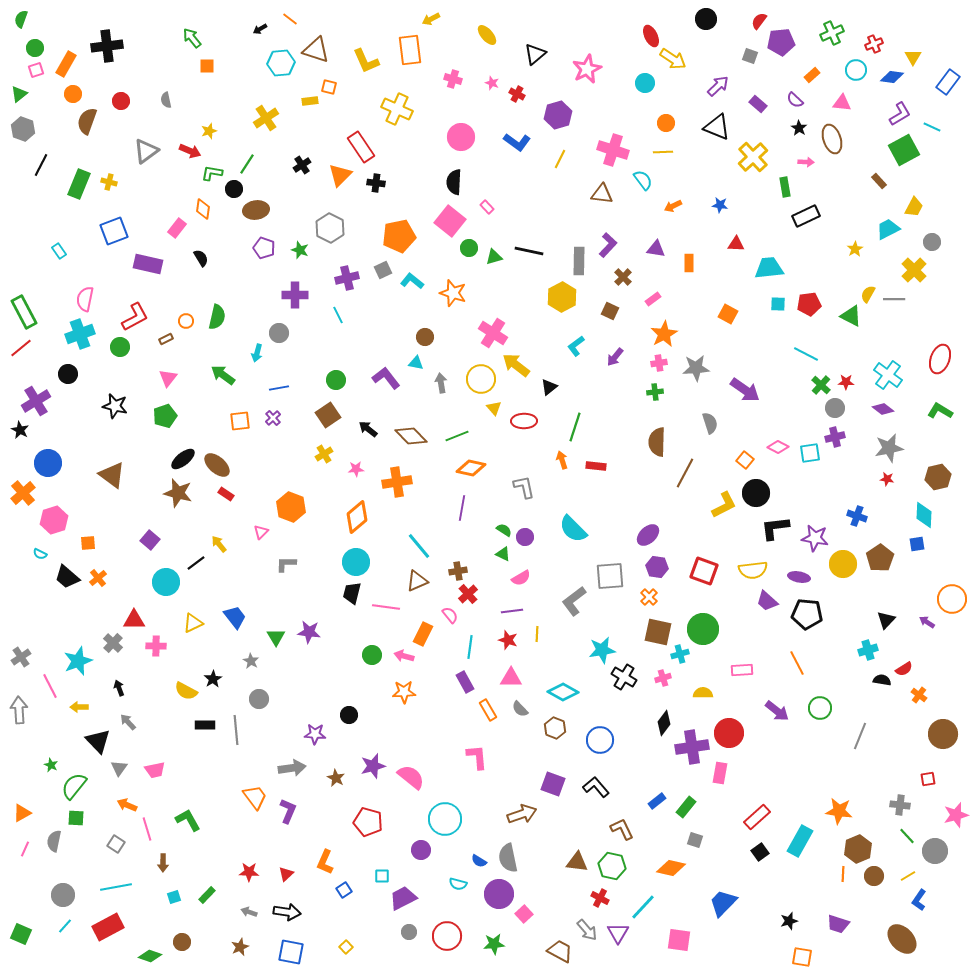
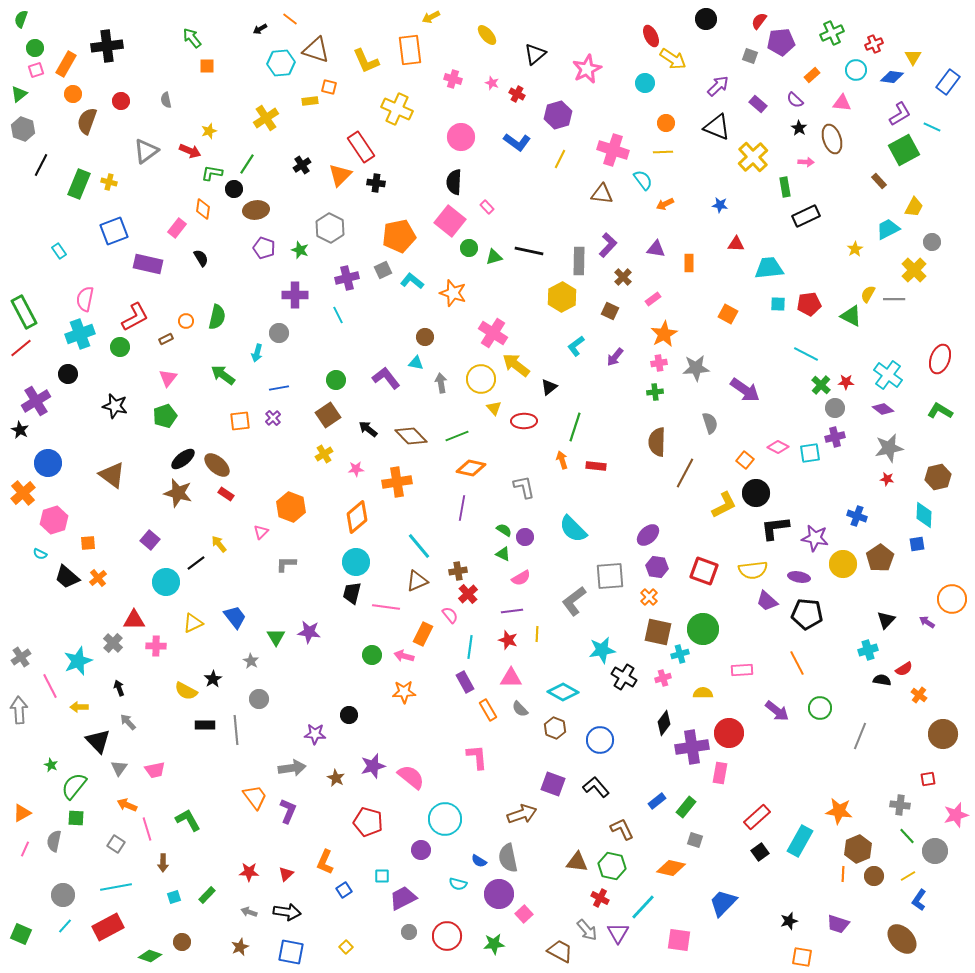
yellow arrow at (431, 19): moved 2 px up
orange arrow at (673, 206): moved 8 px left, 2 px up
